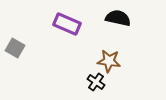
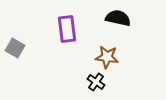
purple rectangle: moved 5 px down; rotated 60 degrees clockwise
brown star: moved 2 px left, 4 px up
